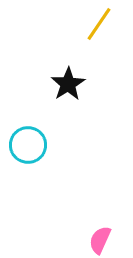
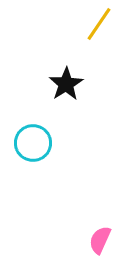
black star: moved 2 px left
cyan circle: moved 5 px right, 2 px up
